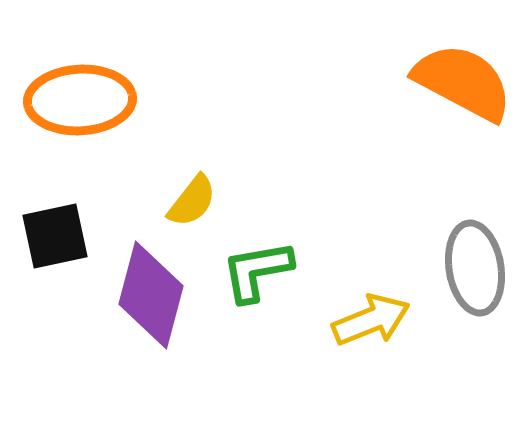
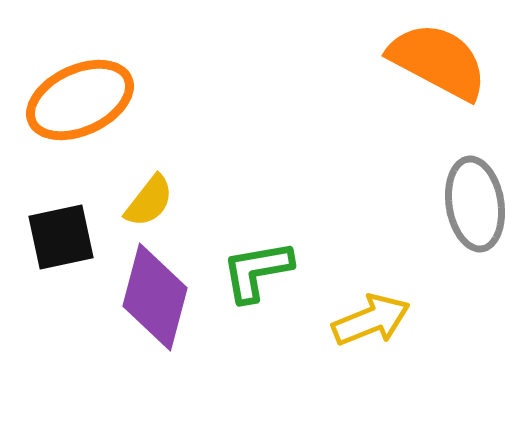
orange semicircle: moved 25 px left, 21 px up
orange ellipse: rotated 22 degrees counterclockwise
yellow semicircle: moved 43 px left
black square: moved 6 px right, 1 px down
gray ellipse: moved 64 px up
purple diamond: moved 4 px right, 2 px down
